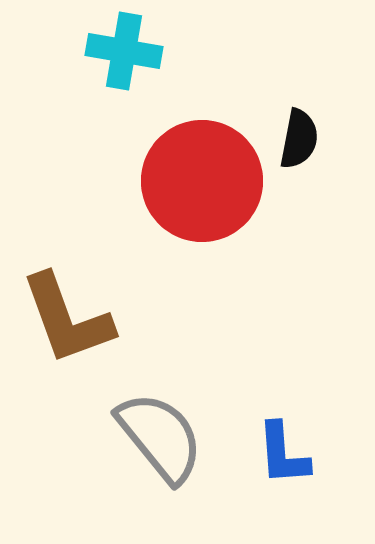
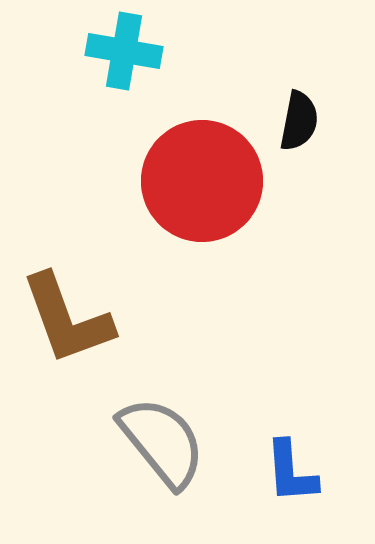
black semicircle: moved 18 px up
gray semicircle: moved 2 px right, 5 px down
blue L-shape: moved 8 px right, 18 px down
